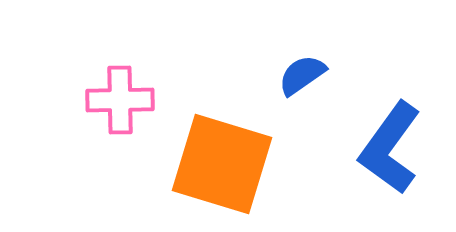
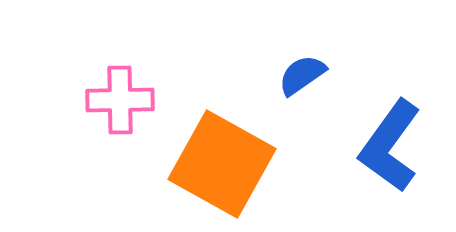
blue L-shape: moved 2 px up
orange square: rotated 12 degrees clockwise
